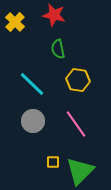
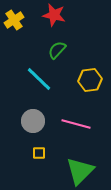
yellow cross: moved 1 px left, 2 px up; rotated 12 degrees clockwise
green semicircle: moved 1 px left, 1 px down; rotated 54 degrees clockwise
yellow hexagon: moved 12 px right; rotated 15 degrees counterclockwise
cyan line: moved 7 px right, 5 px up
pink line: rotated 40 degrees counterclockwise
yellow square: moved 14 px left, 9 px up
